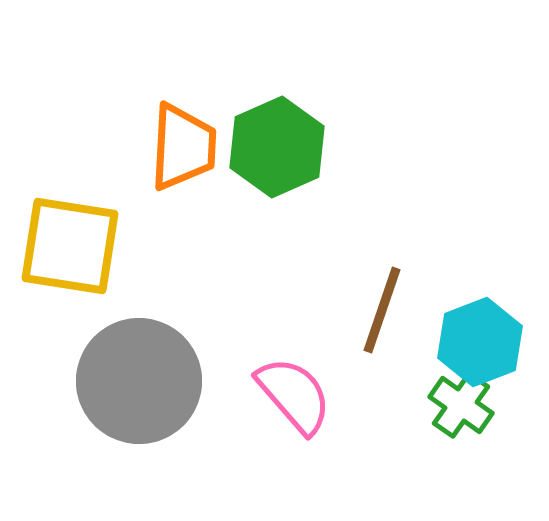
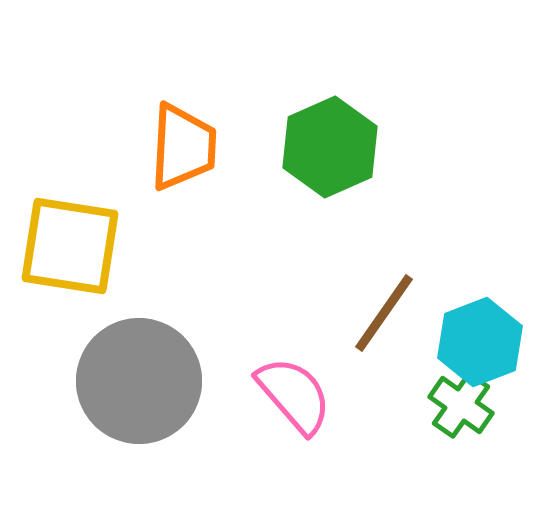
green hexagon: moved 53 px right
brown line: moved 2 px right, 3 px down; rotated 16 degrees clockwise
